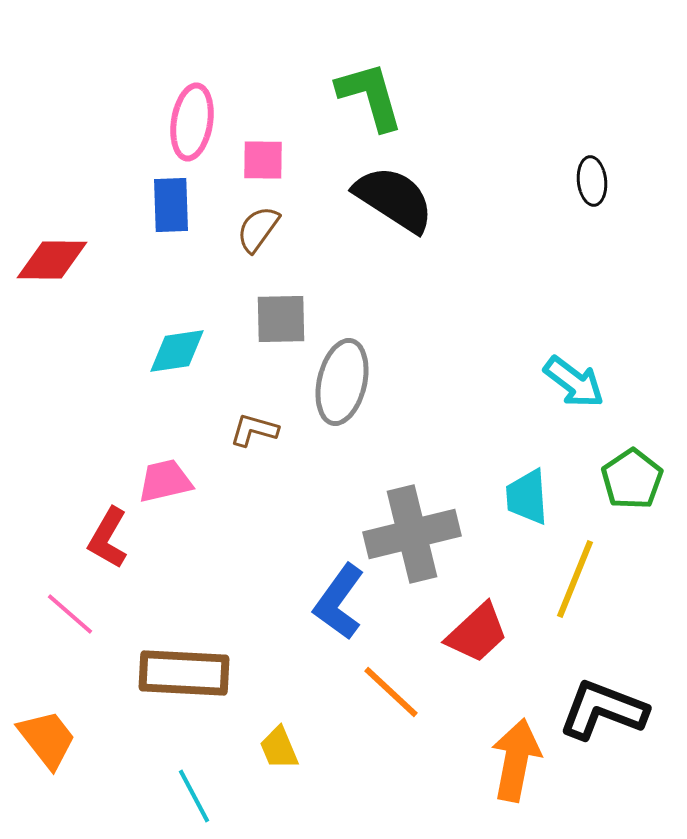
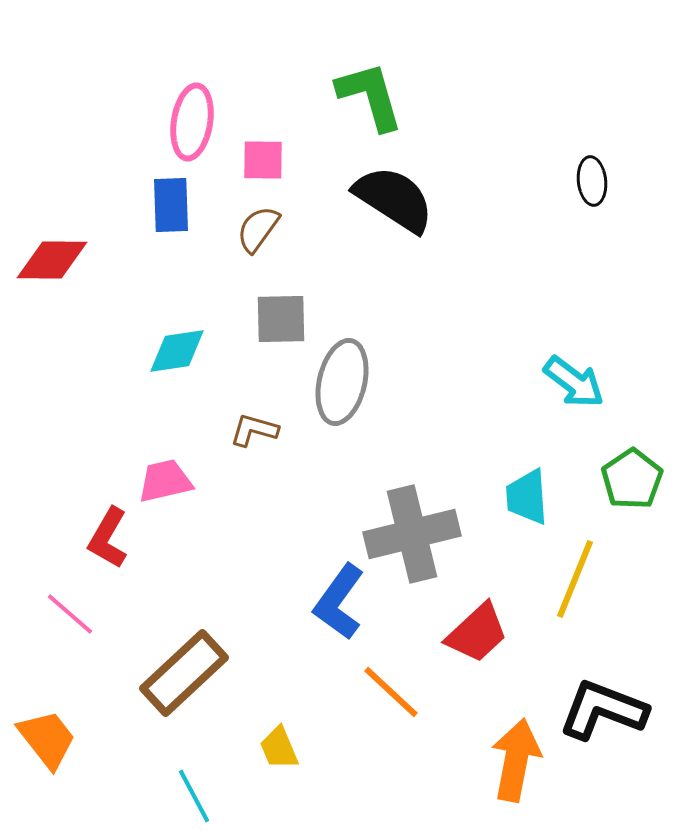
brown rectangle: rotated 46 degrees counterclockwise
